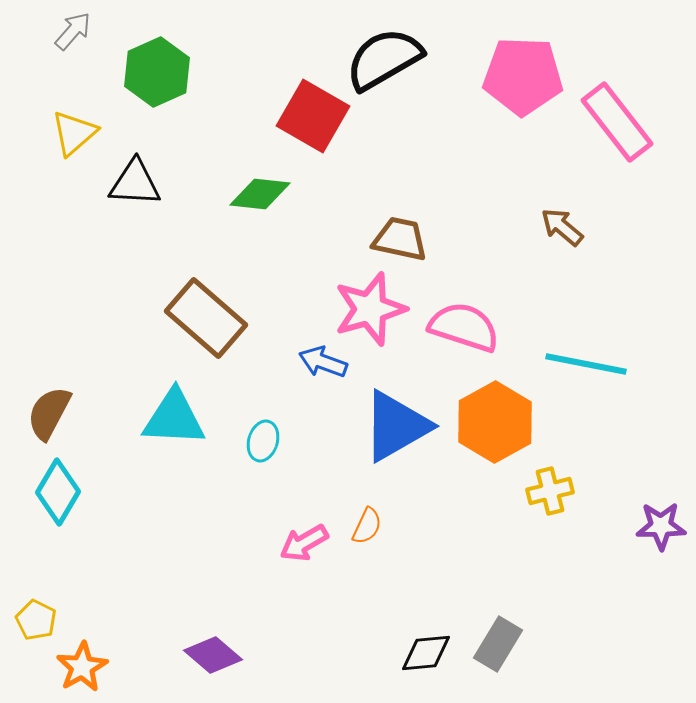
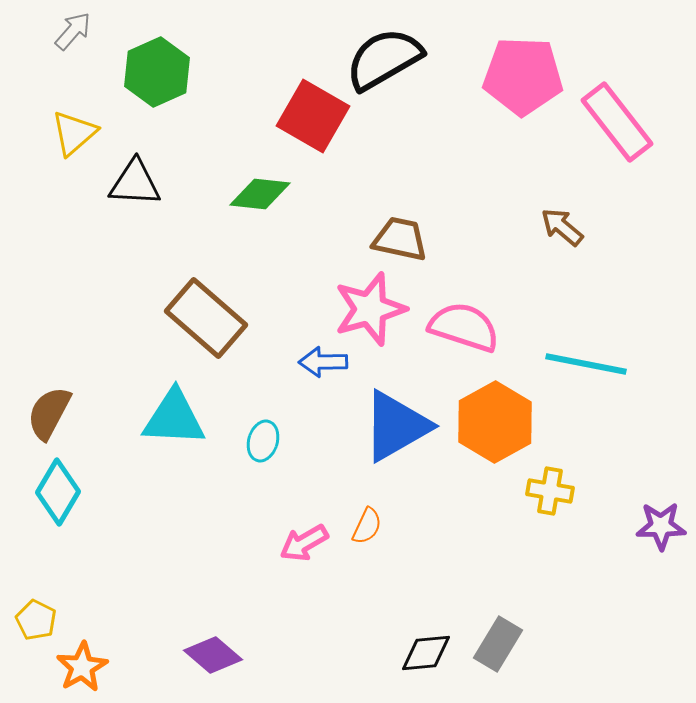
blue arrow: rotated 21 degrees counterclockwise
yellow cross: rotated 24 degrees clockwise
